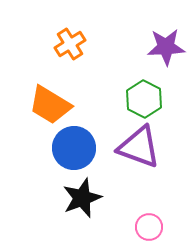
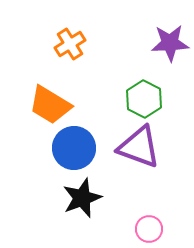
purple star: moved 4 px right, 4 px up
pink circle: moved 2 px down
